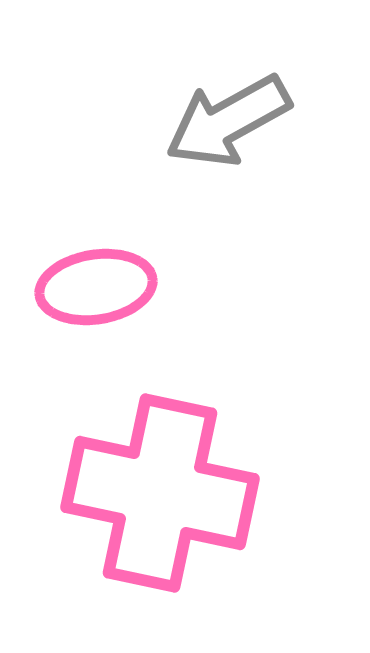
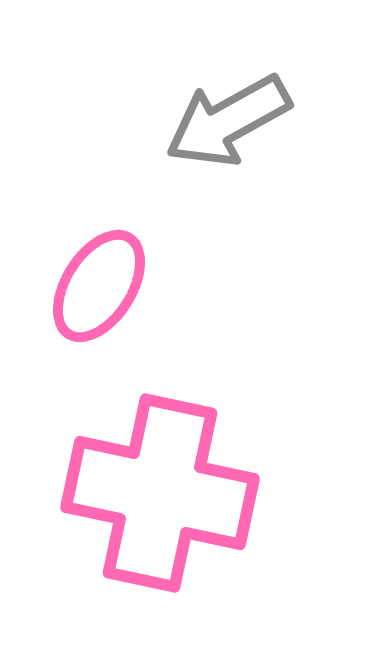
pink ellipse: moved 3 px right, 1 px up; rotated 49 degrees counterclockwise
